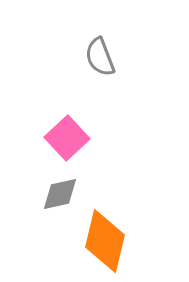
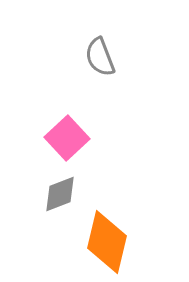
gray diamond: rotated 9 degrees counterclockwise
orange diamond: moved 2 px right, 1 px down
